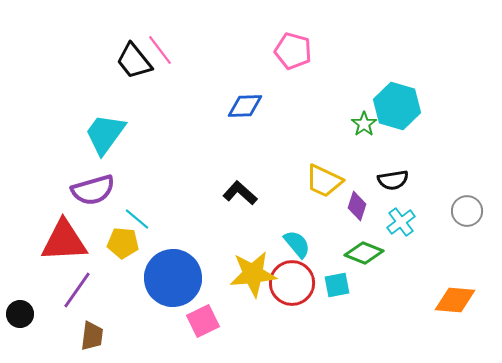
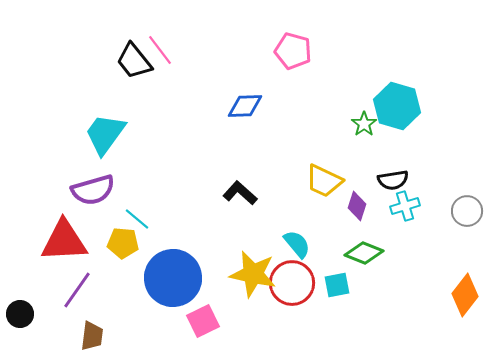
cyan cross: moved 4 px right, 16 px up; rotated 20 degrees clockwise
yellow star: rotated 18 degrees clockwise
orange diamond: moved 10 px right, 5 px up; rotated 57 degrees counterclockwise
